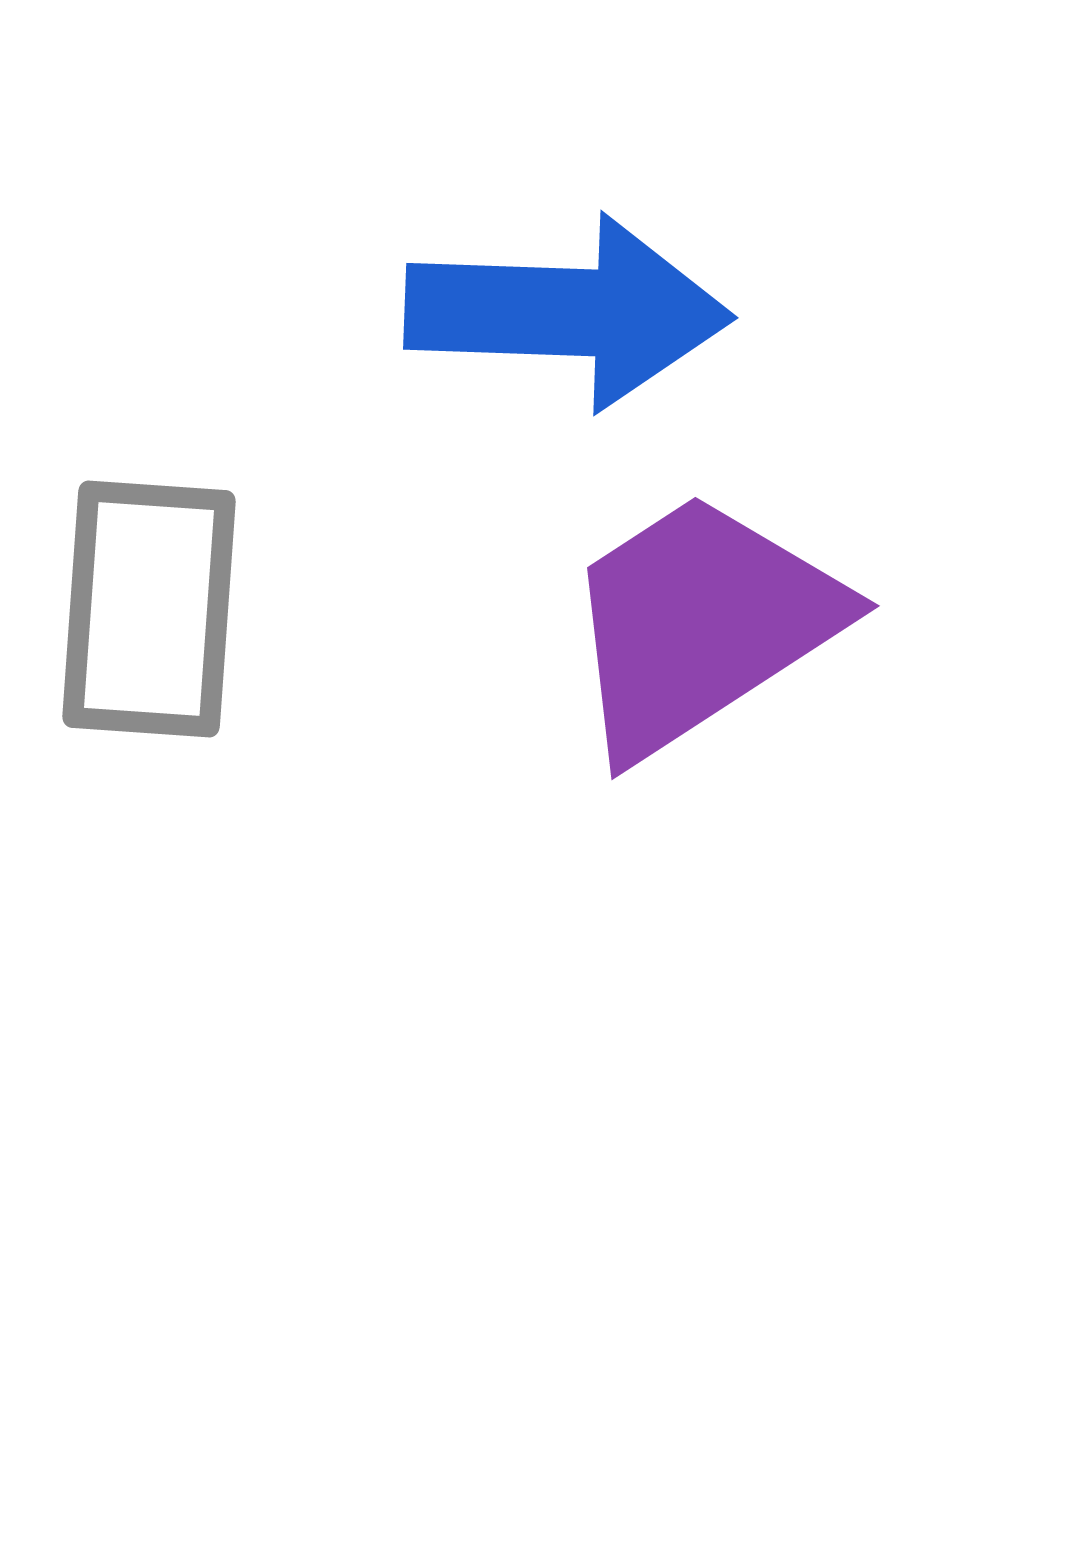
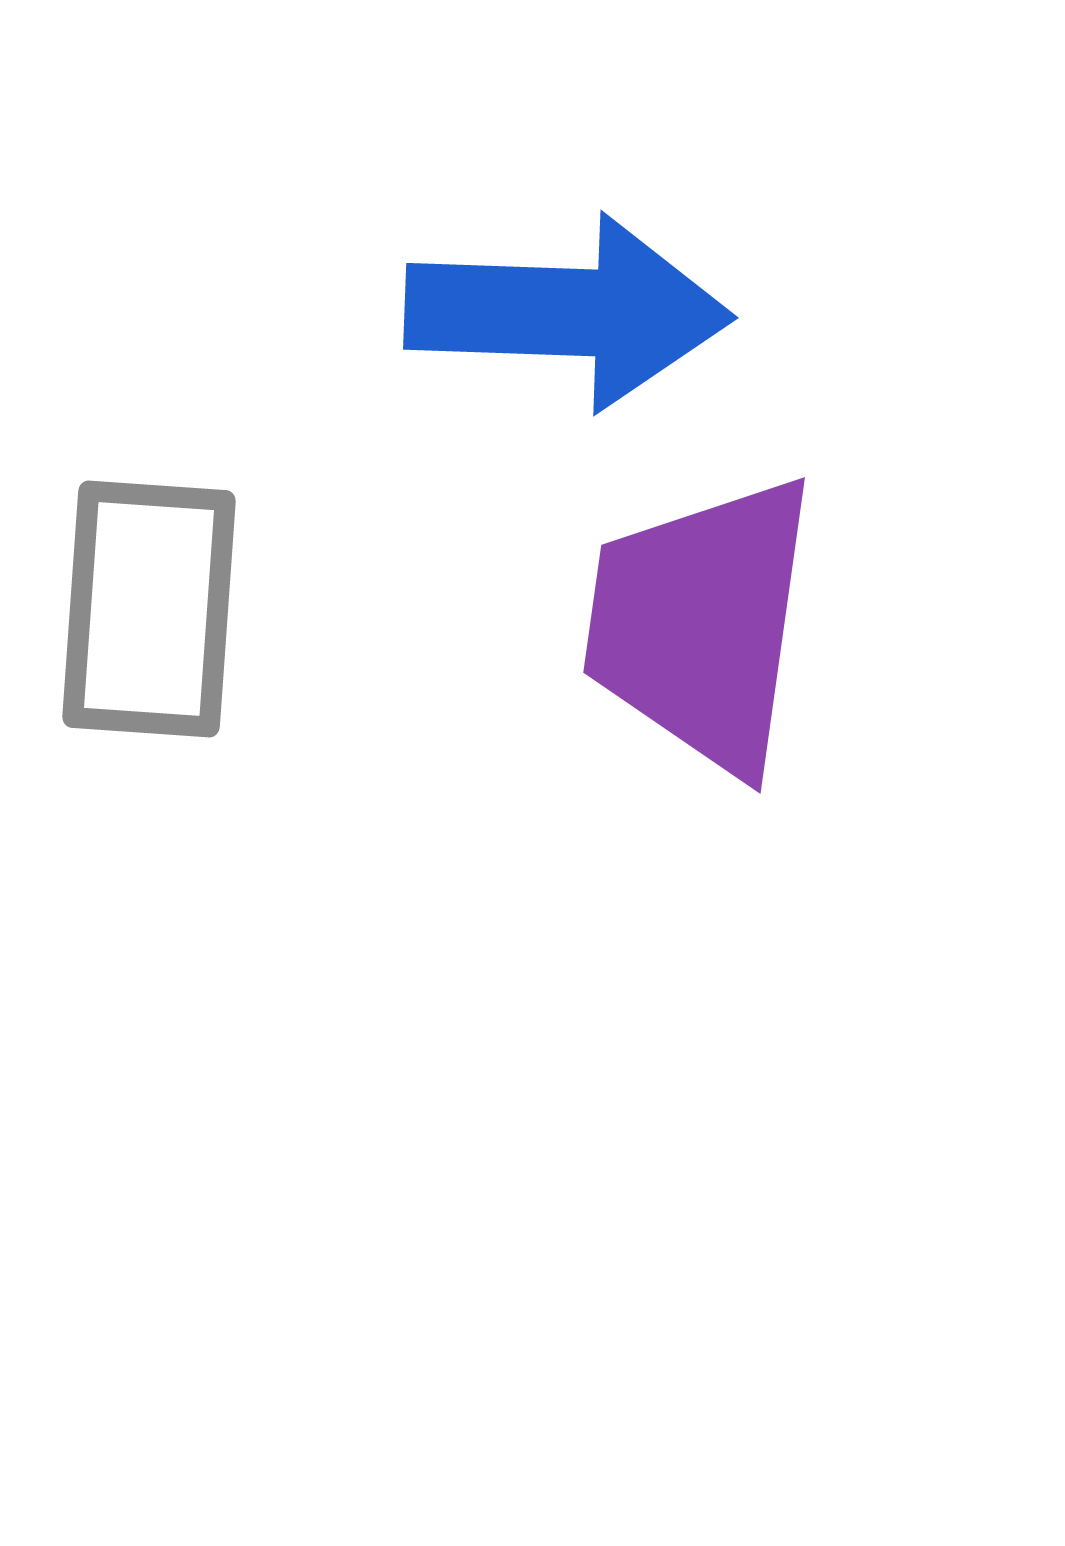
purple trapezoid: rotated 49 degrees counterclockwise
